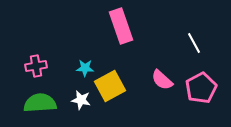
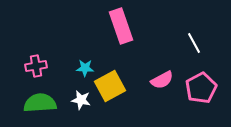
pink semicircle: rotated 70 degrees counterclockwise
